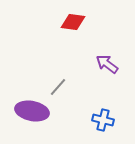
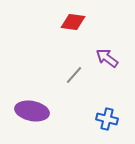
purple arrow: moved 6 px up
gray line: moved 16 px right, 12 px up
blue cross: moved 4 px right, 1 px up
